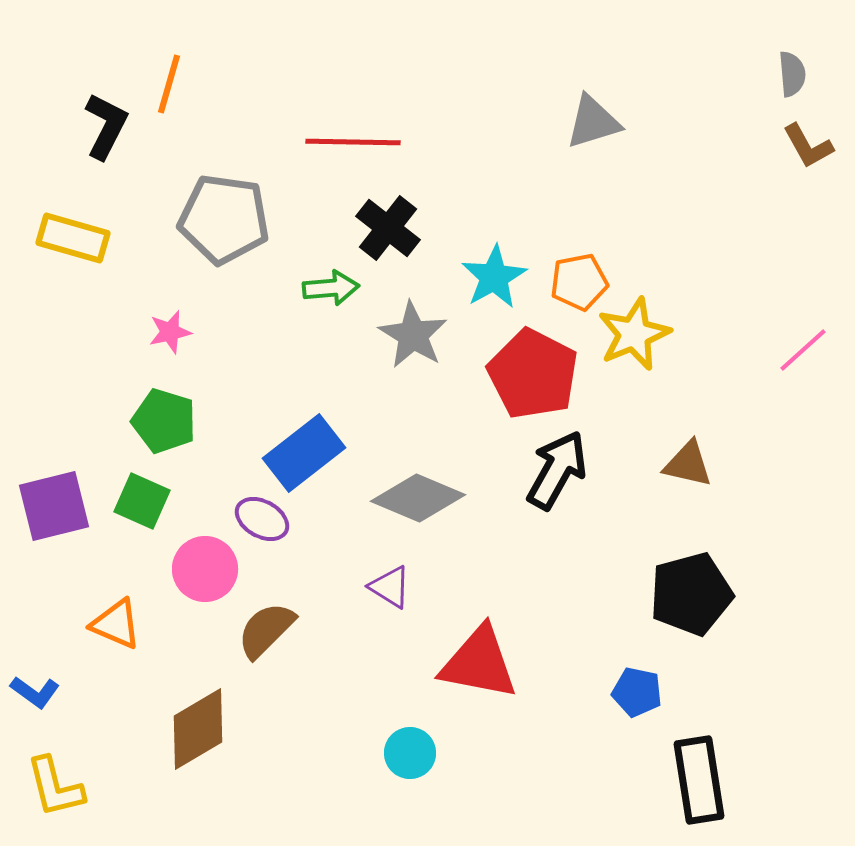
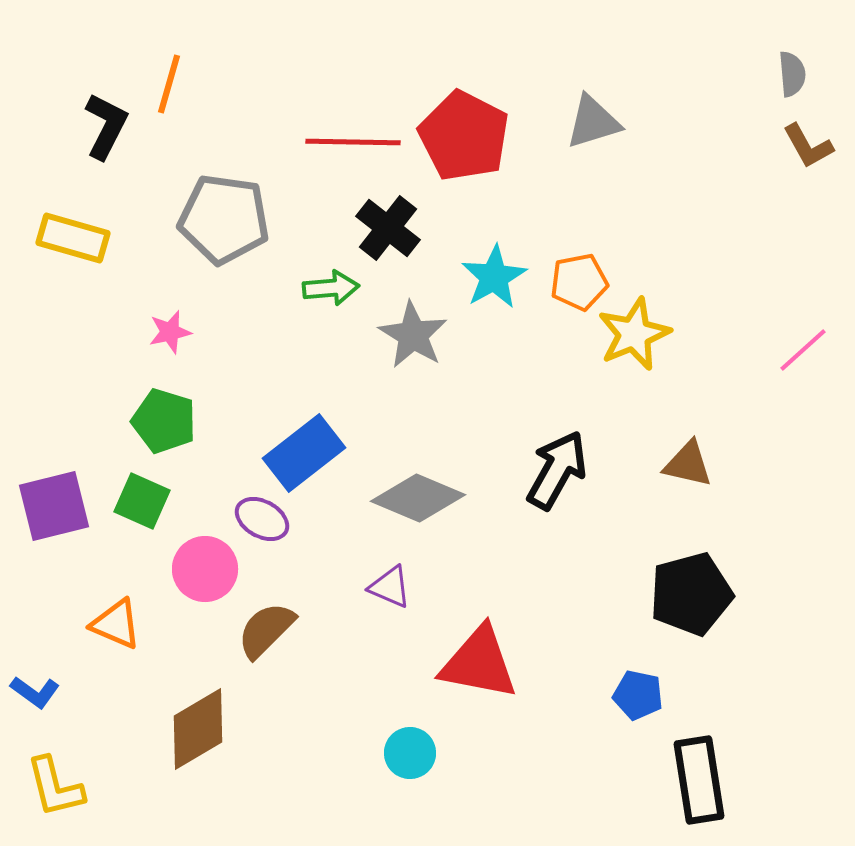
red pentagon: moved 69 px left, 238 px up
purple triangle: rotated 9 degrees counterclockwise
blue pentagon: moved 1 px right, 3 px down
